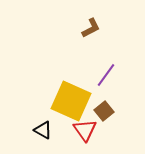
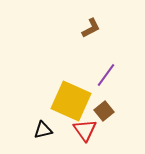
black triangle: rotated 42 degrees counterclockwise
